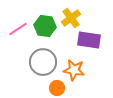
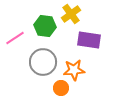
yellow cross: moved 4 px up
pink line: moved 3 px left, 9 px down
orange star: rotated 15 degrees counterclockwise
orange circle: moved 4 px right
